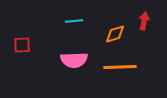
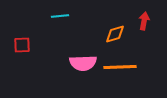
cyan line: moved 14 px left, 5 px up
pink semicircle: moved 9 px right, 3 px down
